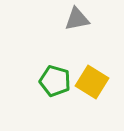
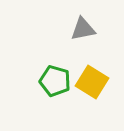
gray triangle: moved 6 px right, 10 px down
